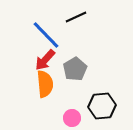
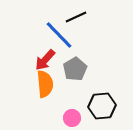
blue line: moved 13 px right
